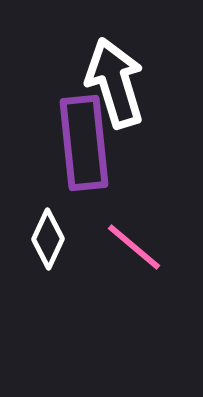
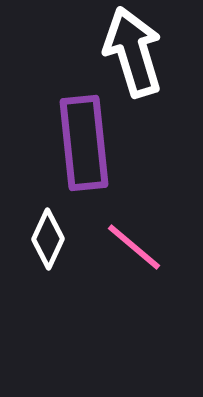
white arrow: moved 18 px right, 31 px up
